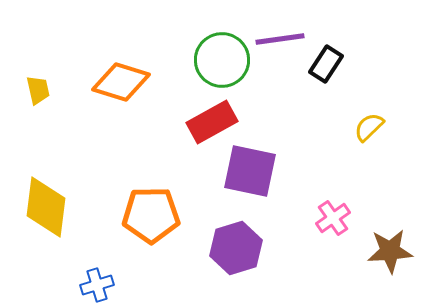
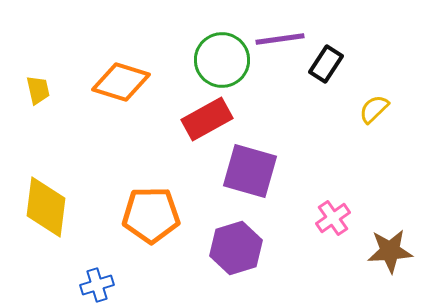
red rectangle: moved 5 px left, 3 px up
yellow semicircle: moved 5 px right, 18 px up
purple square: rotated 4 degrees clockwise
